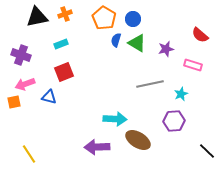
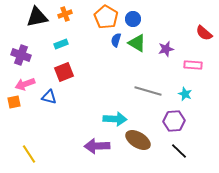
orange pentagon: moved 2 px right, 1 px up
red semicircle: moved 4 px right, 2 px up
pink rectangle: rotated 12 degrees counterclockwise
gray line: moved 2 px left, 7 px down; rotated 28 degrees clockwise
cyan star: moved 4 px right; rotated 24 degrees counterclockwise
purple arrow: moved 1 px up
black line: moved 28 px left
